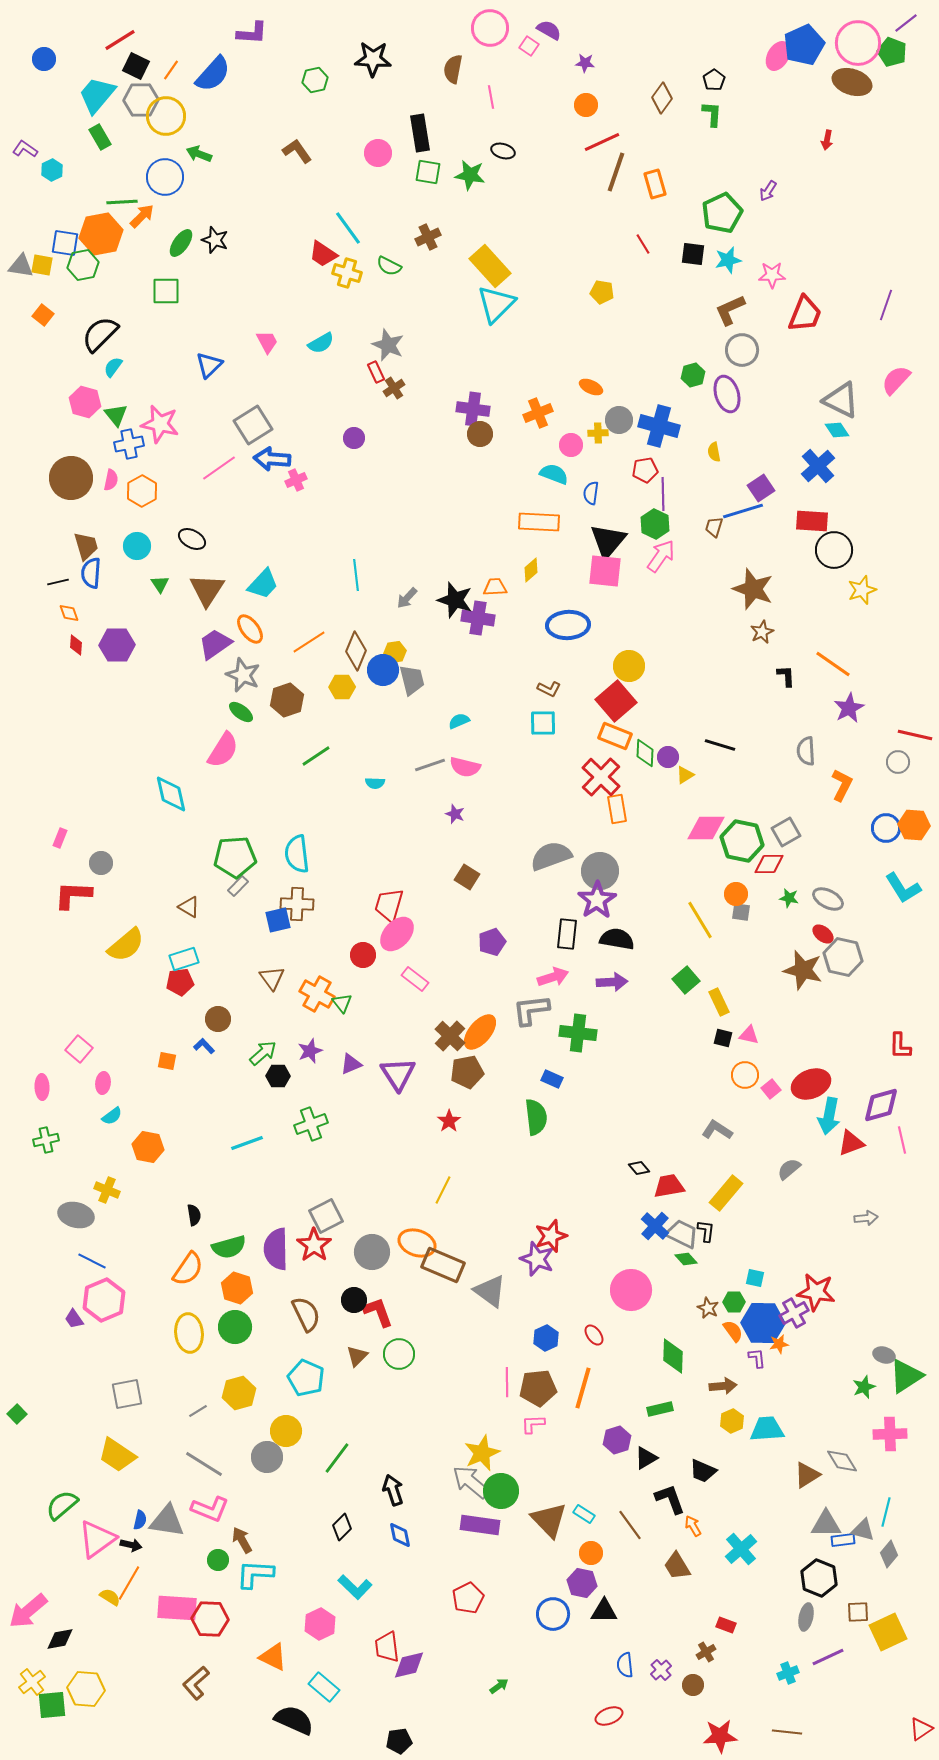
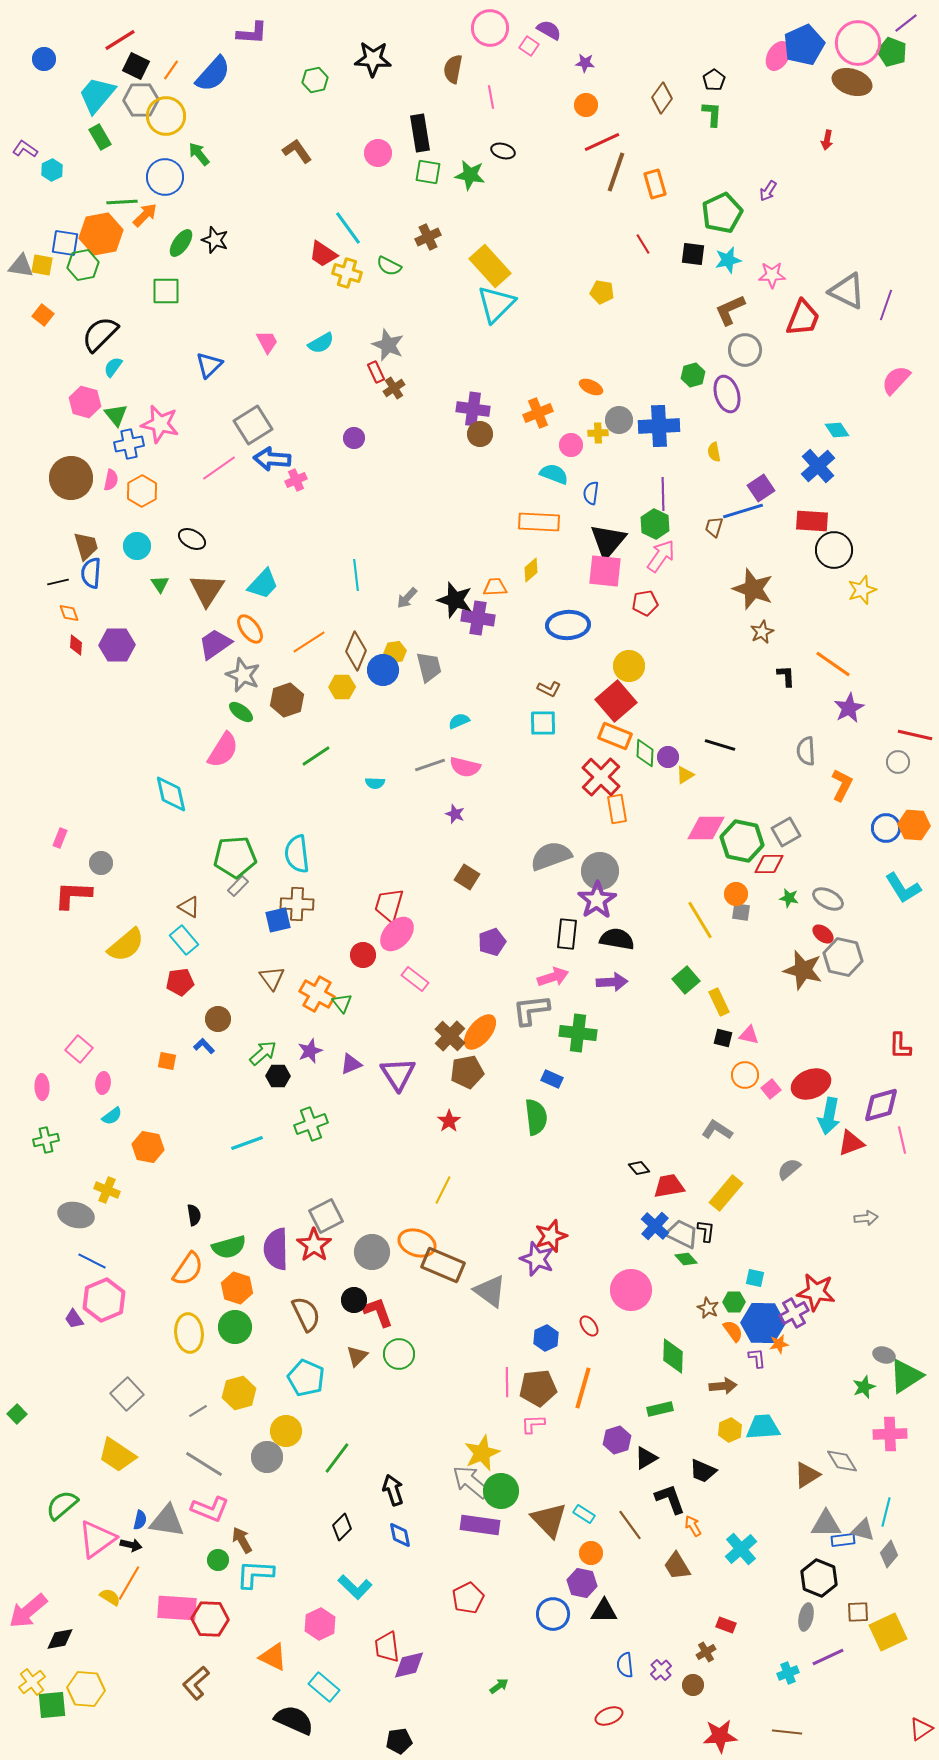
green arrow at (199, 154): rotated 30 degrees clockwise
orange arrow at (142, 216): moved 3 px right, 1 px up
red trapezoid at (805, 314): moved 2 px left, 4 px down
gray circle at (742, 350): moved 3 px right
gray triangle at (841, 400): moved 6 px right, 109 px up
blue cross at (659, 426): rotated 18 degrees counterclockwise
red pentagon at (645, 470): moved 133 px down
gray trapezoid at (412, 680): moved 17 px right, 13 px up
cyan rectangle at (184, 959): moved 19 px up; rotated 68 degrees clockwise
red ellipse at (594, 1335): moved 5 px left, 9 px up
gray square at (127, 1394): rotated 32 degrees counterclockwise
yellow hexagon at (732, 1421): moved 2 px left, 9 px down
cyan trapezoid at (767, 1429): moved 4 px left, 2 px up
